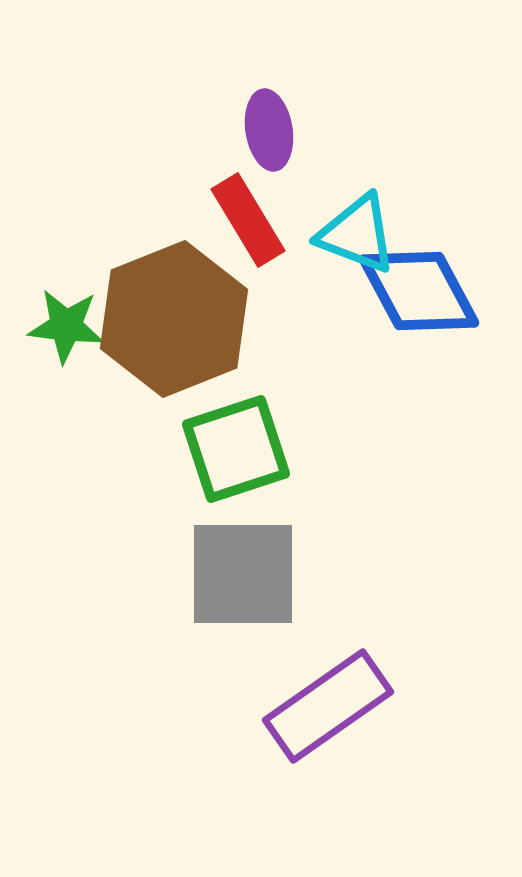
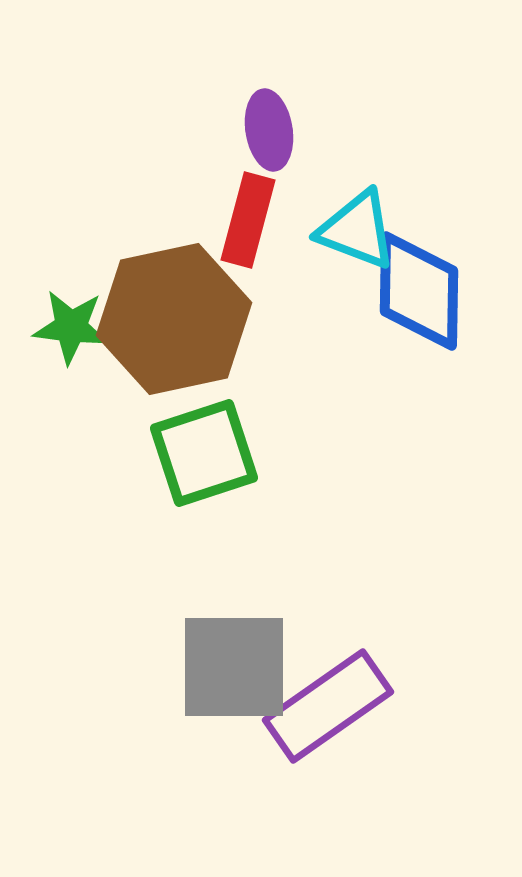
red rectangle: rotated 46 degrees clockwise
cyan triangle: moved 4 px up
blue diamond: rotated 29 degrees clockwise
brown hexagon: rotated 10 degrees clockwise
green star: moved 5 px right, 1 px down
green square: moved 32 px left, 4 px down
gray square: moved 9 px left, 93 px down
